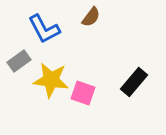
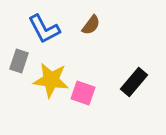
brown semicircle: moved 8 px down
gray rectangle: rotated 35 degrees counterclockwise
